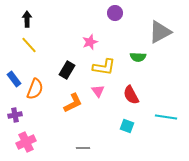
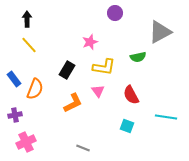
green semicircle: rotated 14 degrees counterclockwise
gray line: rotated 24 degrees clockwise
